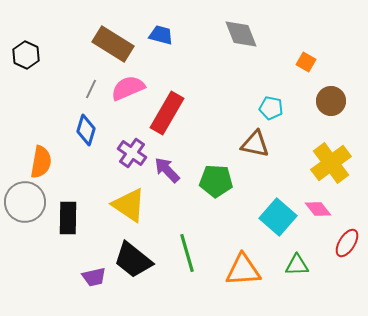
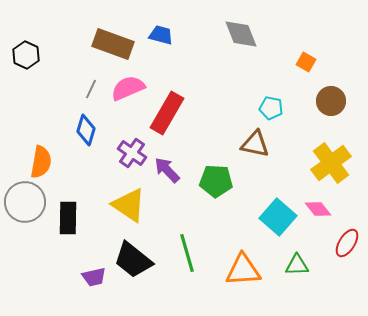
brown rectangle: rotated 12 degrees counterclockwise
